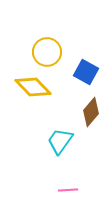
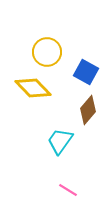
yellow diamond: moved 1 px down
brown diamond: moved 3 px left, 2 px up
pink line: rotated 36 degrees clockwise
